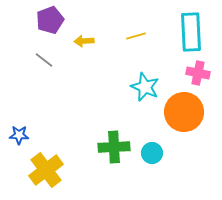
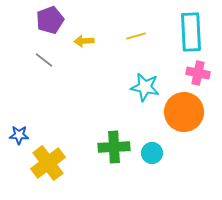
cyan star: rotated 12 degrees counterclockwise
yellow cross: moved 2 px right, 7 px up
